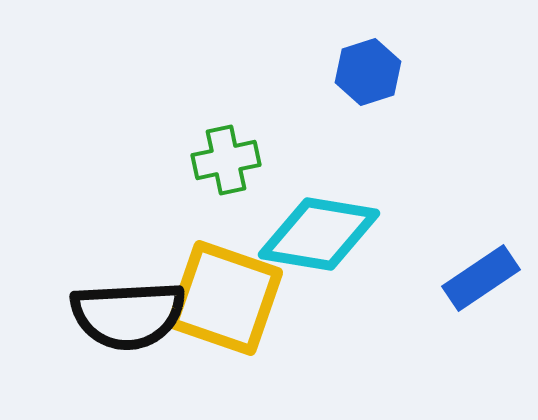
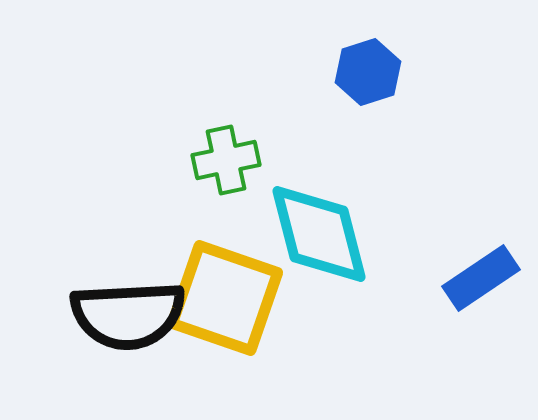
cyan diamond: rotated 66 degrees clockwise
